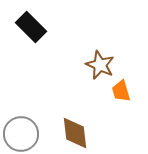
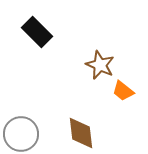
black rectangle: moved 6 px right, 5 px down
orange trapezoid: moved 2 px right; rotated 35 degrees counterclockwise
brown diamond: moved 6 px right
